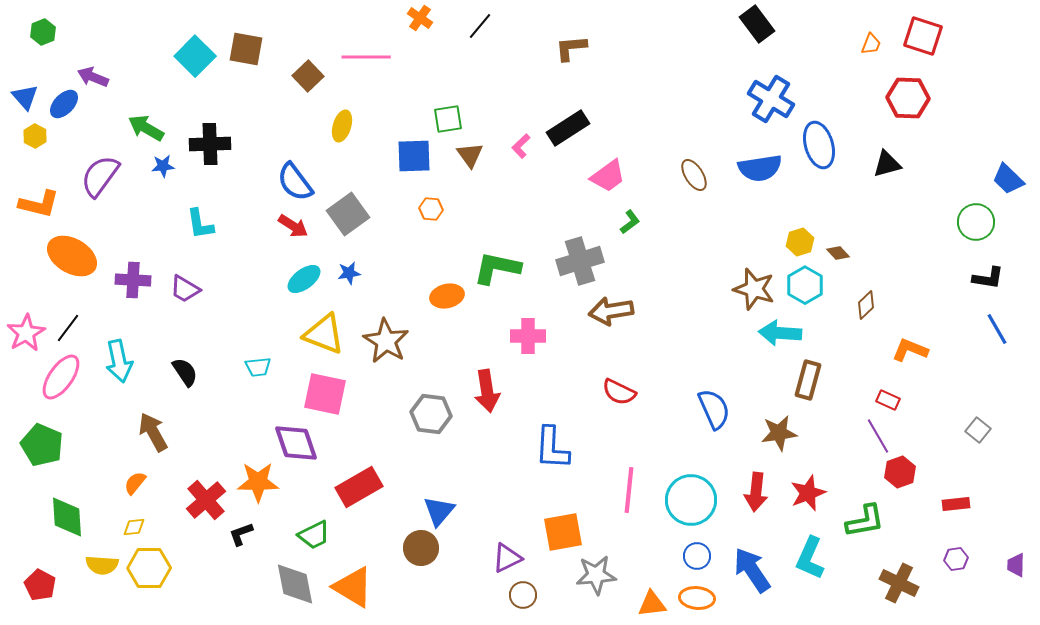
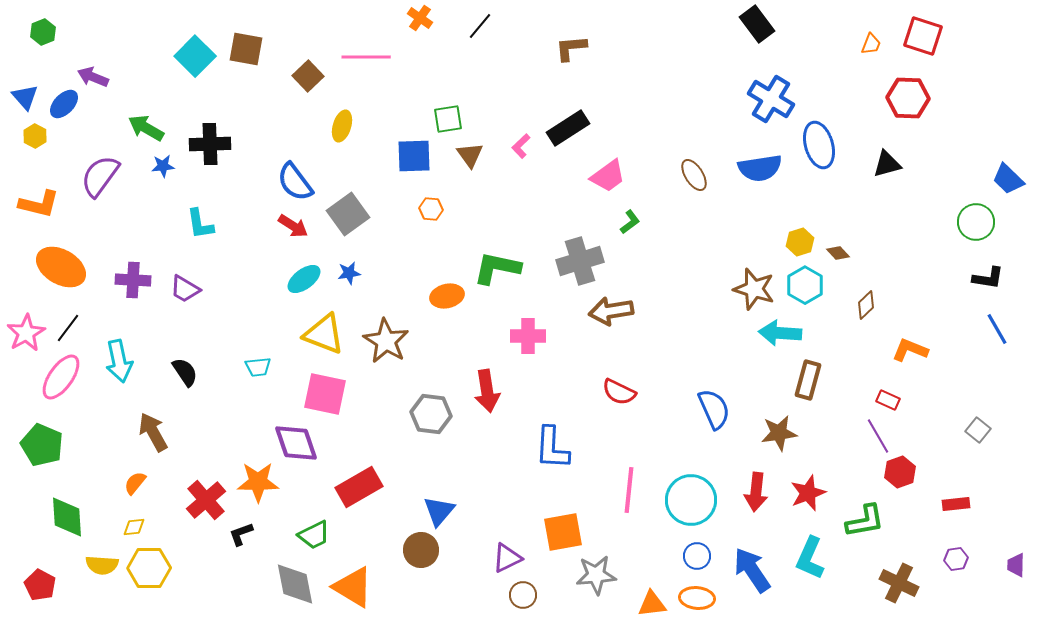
orange ellipse at (72, 256): moved 11 px left, 11 px down
brown circle at (421, 548): moved 2 px down
